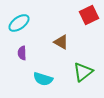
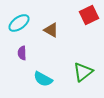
brown triangle: moved 10 px left, 12 px up
cyan semicircle: rotated 12 degrees clockwise
